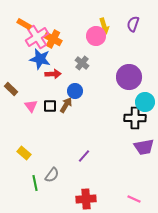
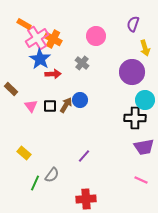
yellow arrow: moved 41 px right, 22 px down
pink cross: moved 1 px down
blue star: rotated 20 degrees clockwise
purple circle: moved 3 px right, 5 px up
blue circle: moved 5 px right, 9 px down
cyan circle: moved 2 px up
green line: rotated 35 degrees clockwise
pink line: moved 7 px right, 19 px up
